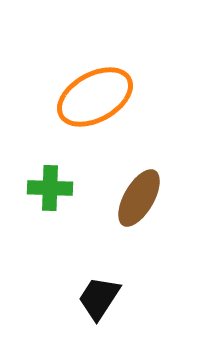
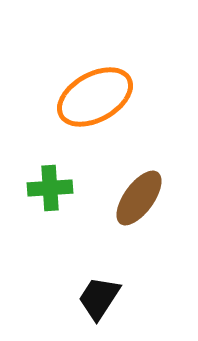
green cross: rotated 6 degrees counterclockwise
brown ellipse: rotated 6 degrees clockwise
